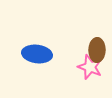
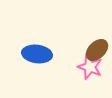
brown ellipse: rotated 45 degrees clockwise
